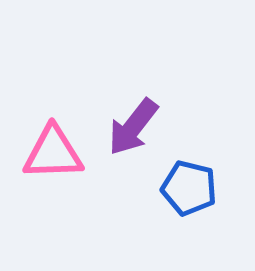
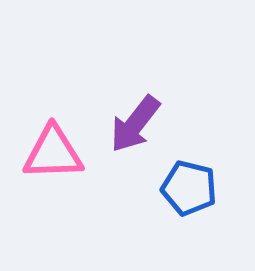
purple arrow: moved 2 px right, 3 px up
